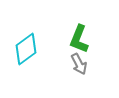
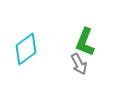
green L-shape: moved 6 px right, 3 px down
